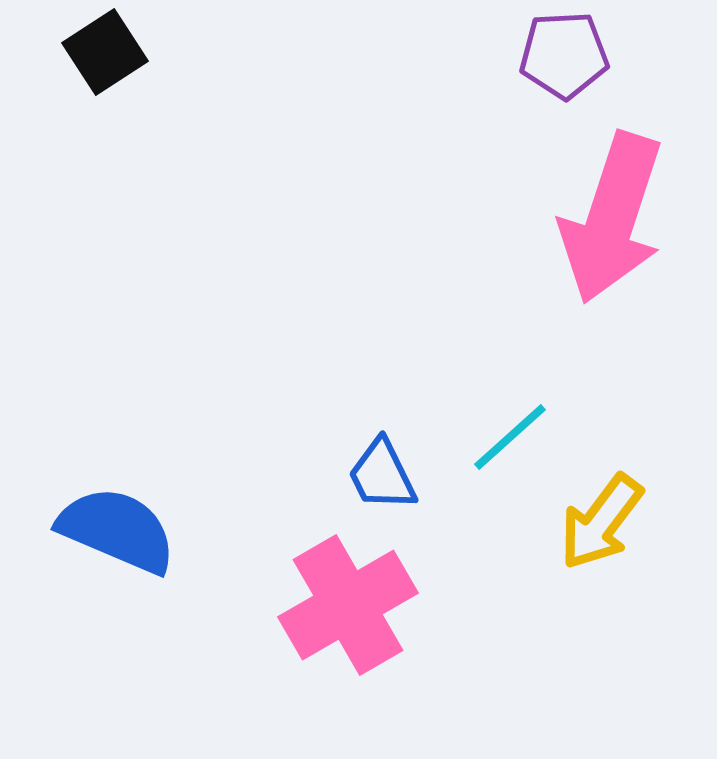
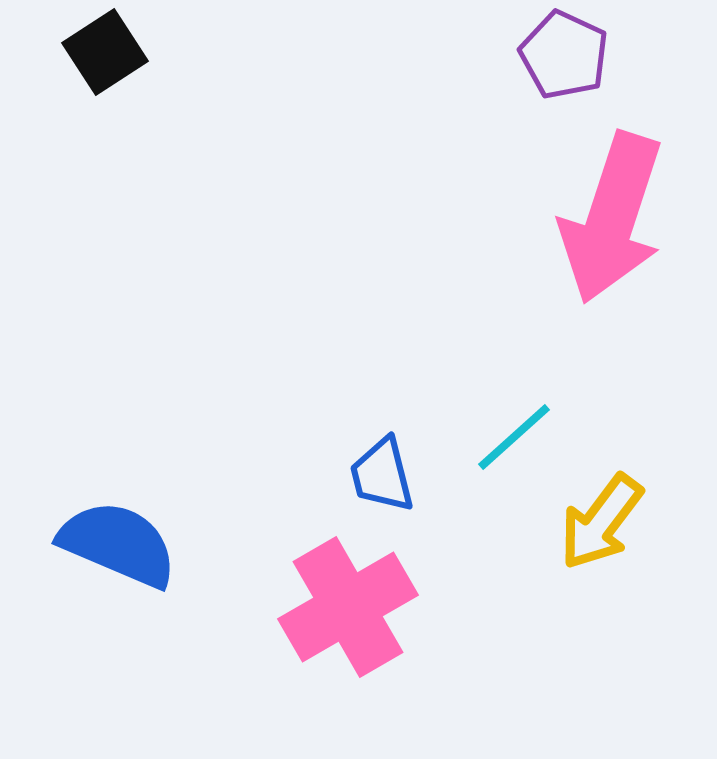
purple pentagon: rotated 28 degrees clockwise
cyan line: moved 4 px right
blue trapezoid: rotated 12 degrees clockwise
blue semicircle: moved 1 px right, 14 px down
pink cross: moved 2 px down
